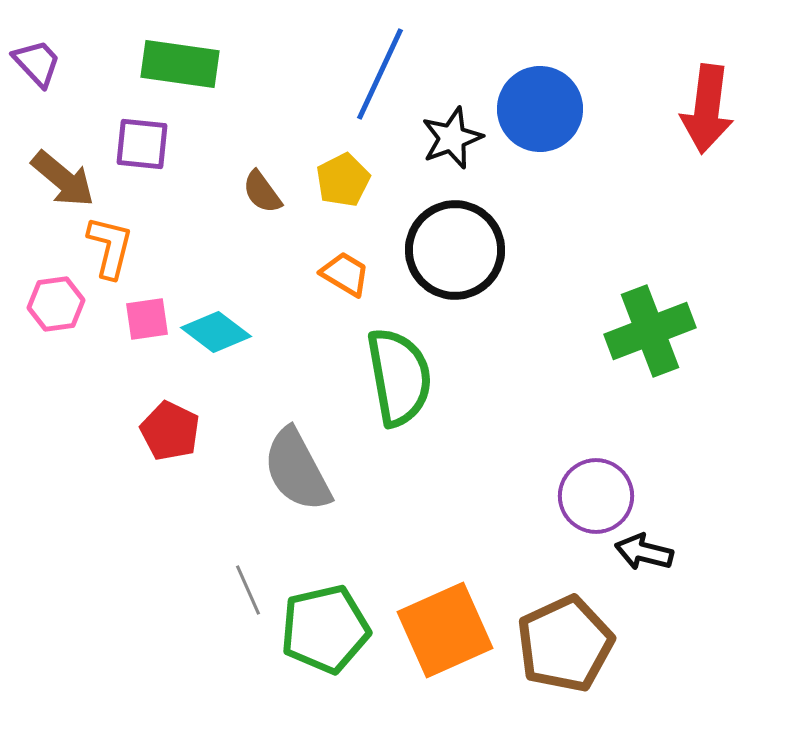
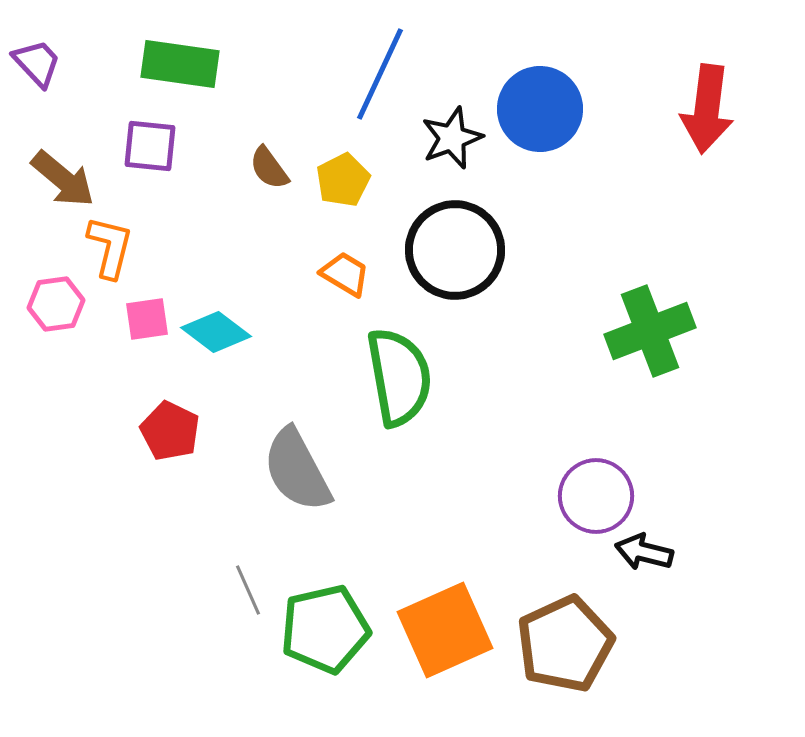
purple square: moved 8 px right, 2 px down
brown semicircle: moved 7 px right, 24 px up
